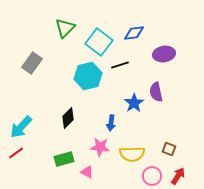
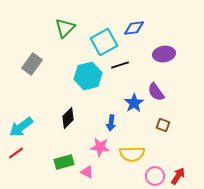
blue diamond: moved 5 px up
cyan square: moved 5 px right; rotated 24 degrees clockwise
gray rectangle: moved 1 px down
purple semicircle: rotated 24 degrees counterclockwise
cyan arrow: rotated 10 degrees clockwise
brown square: moved 6 px left, 24 px up
green rectangle: moved 3 px down
pink circle: moved 3 px right
